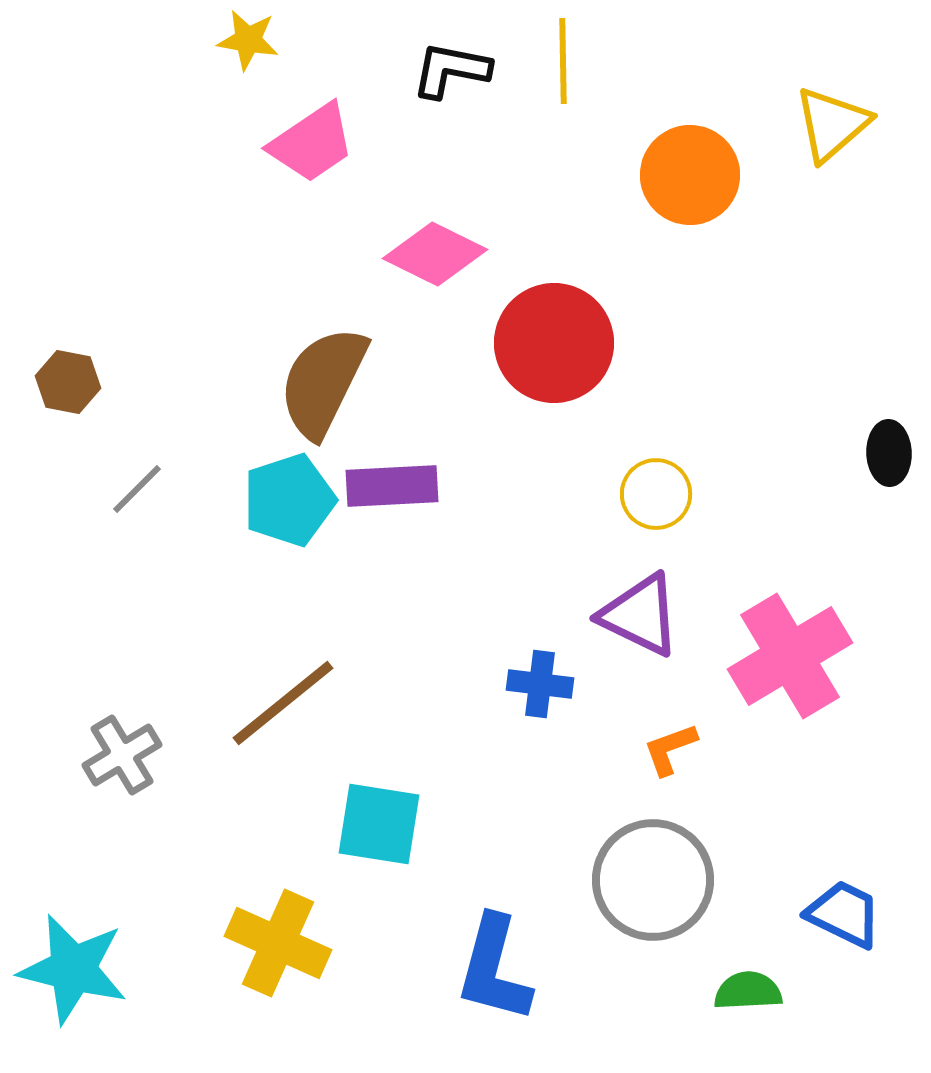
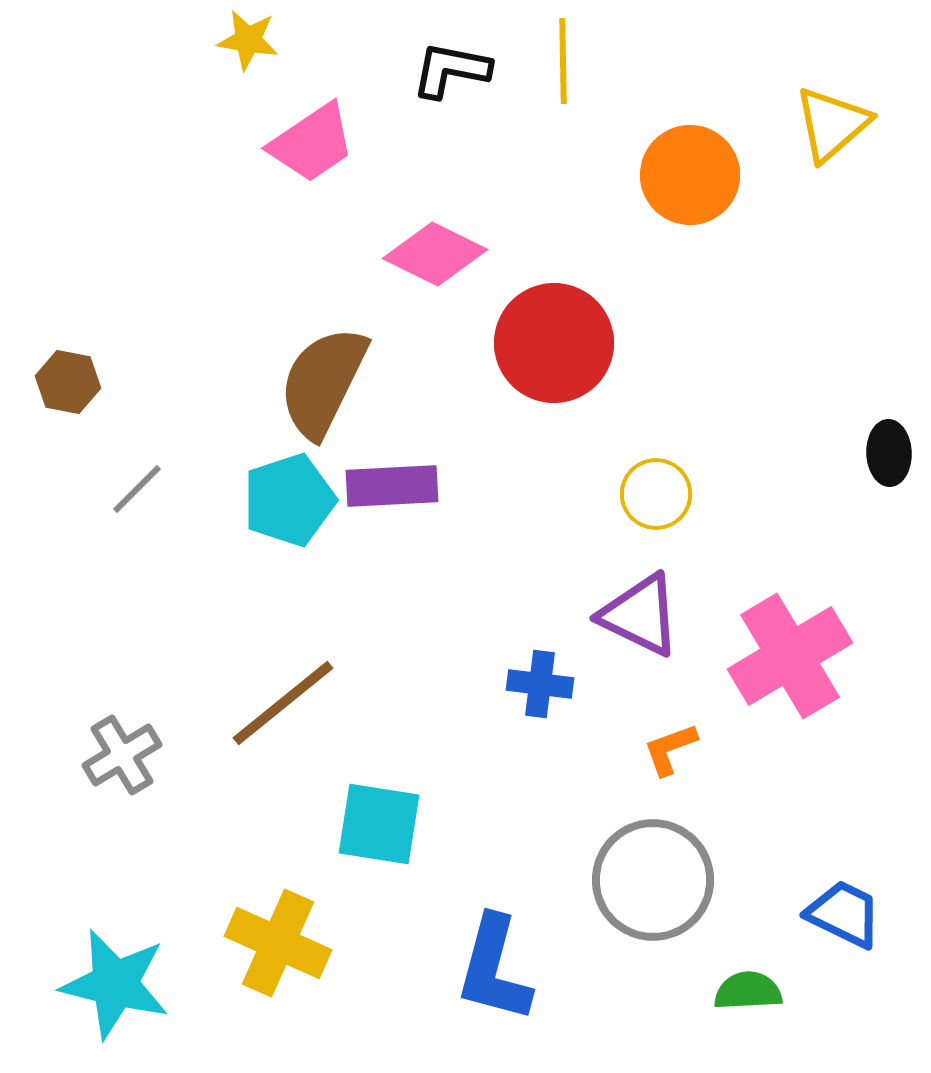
cyan star: moved 42 px right, 15 px down
